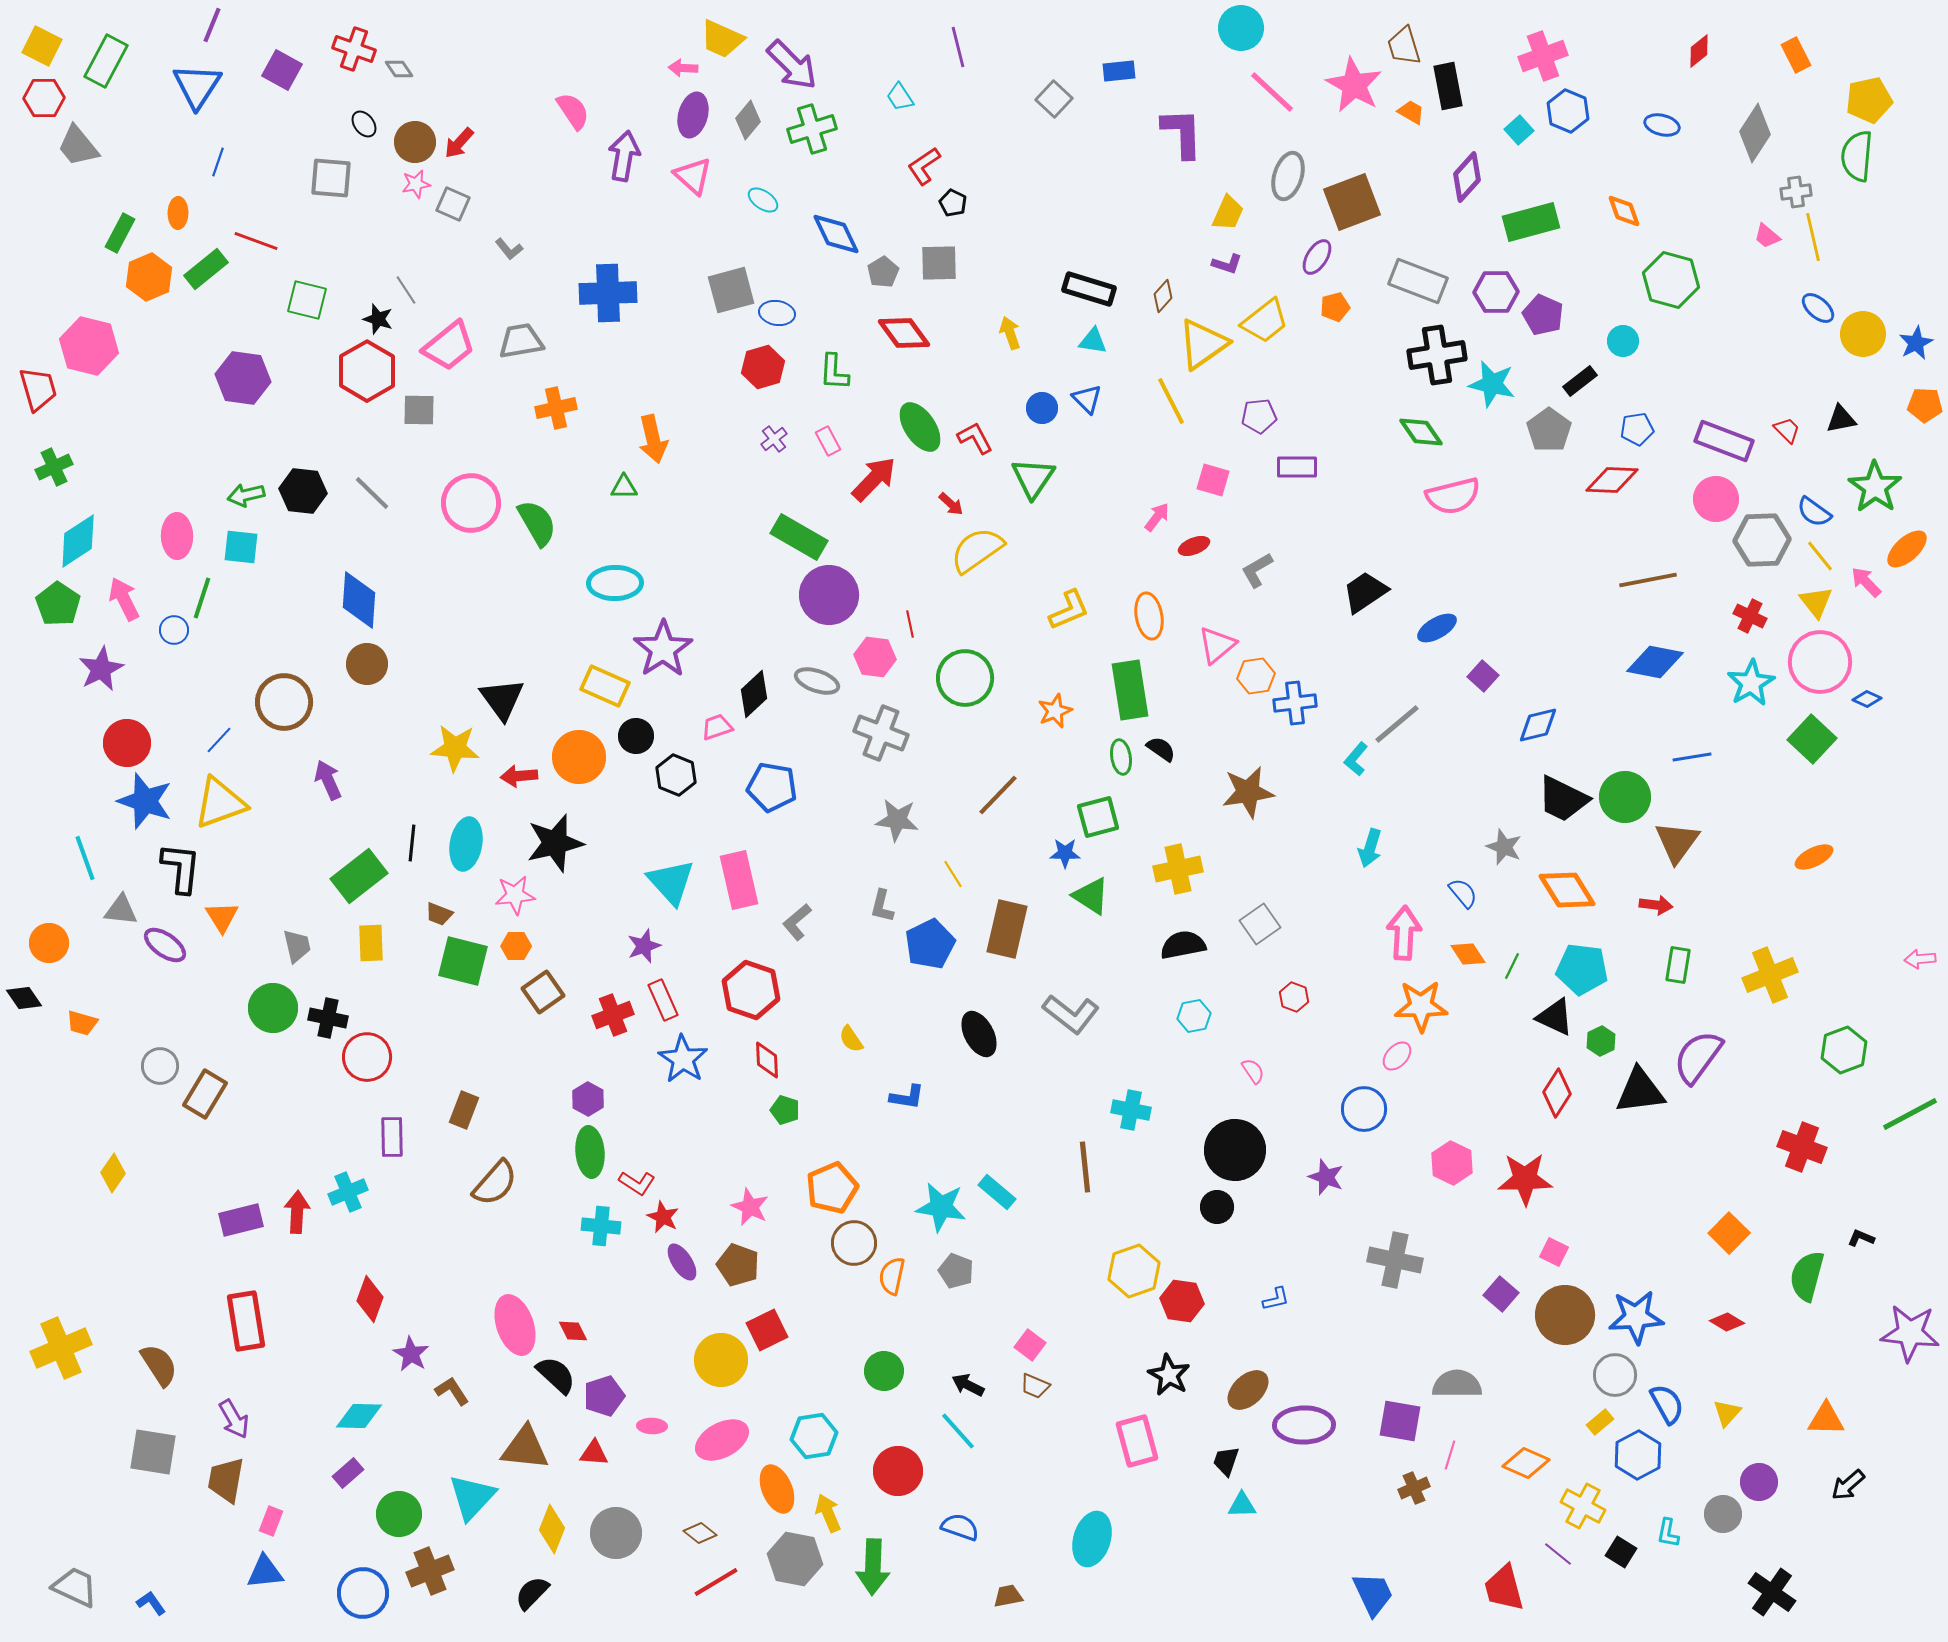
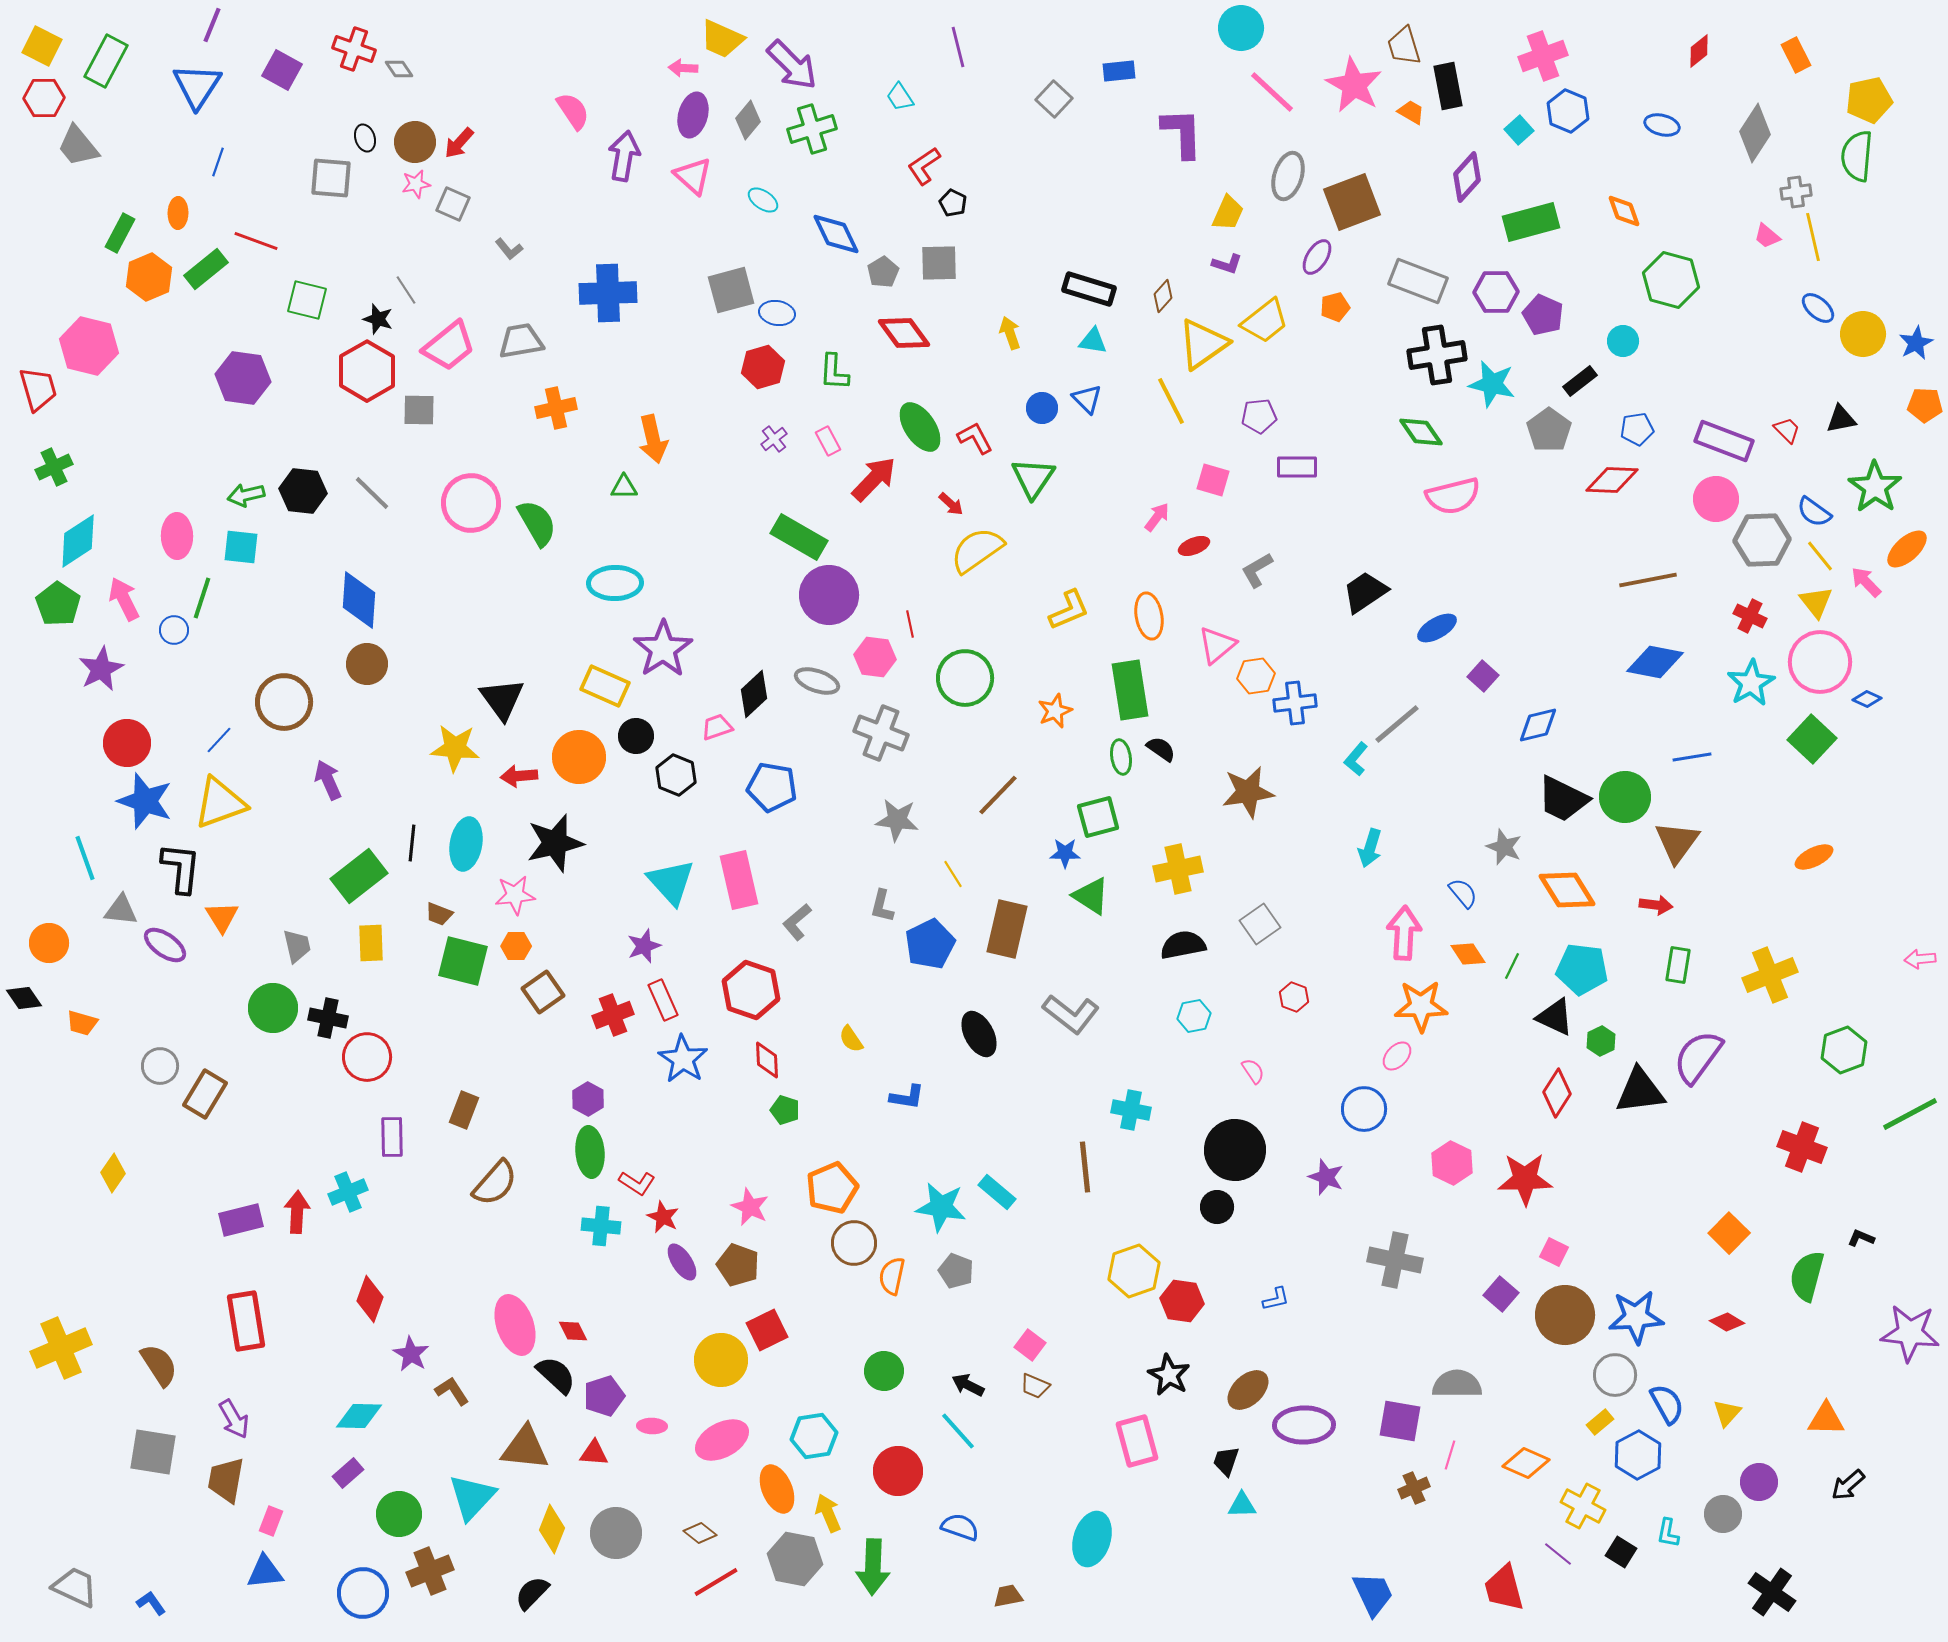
black ellipse at (364, 124): moved 1 px right, 14 px down; rotated 20 degrees clockwise
